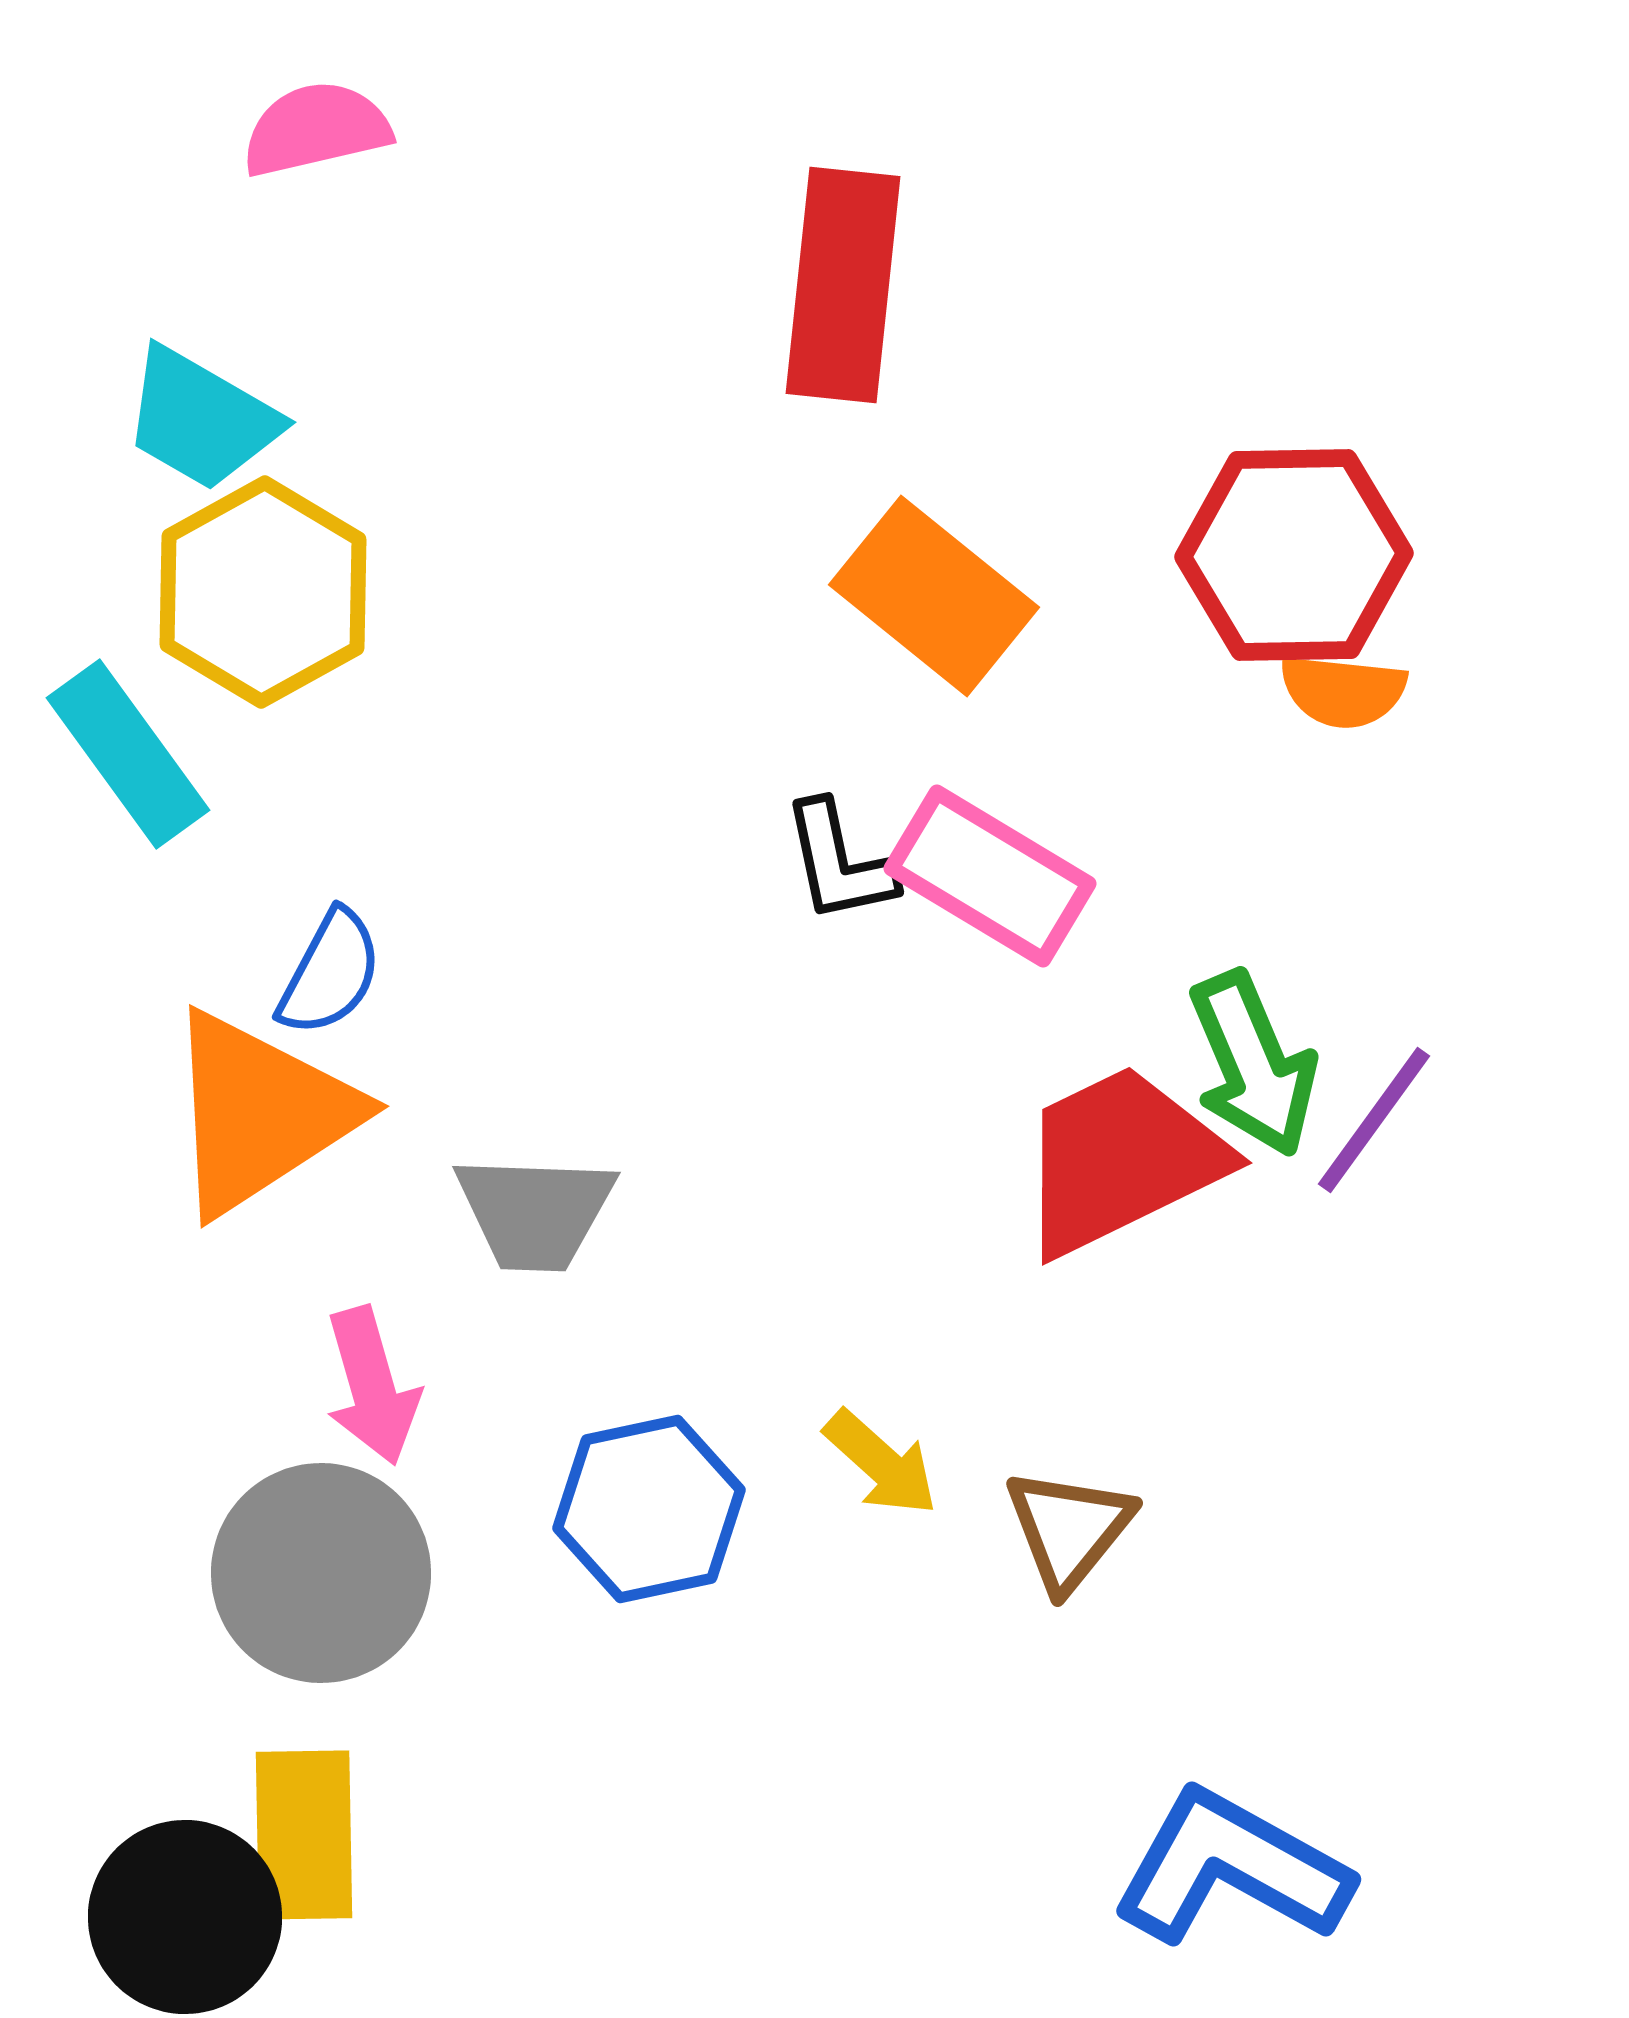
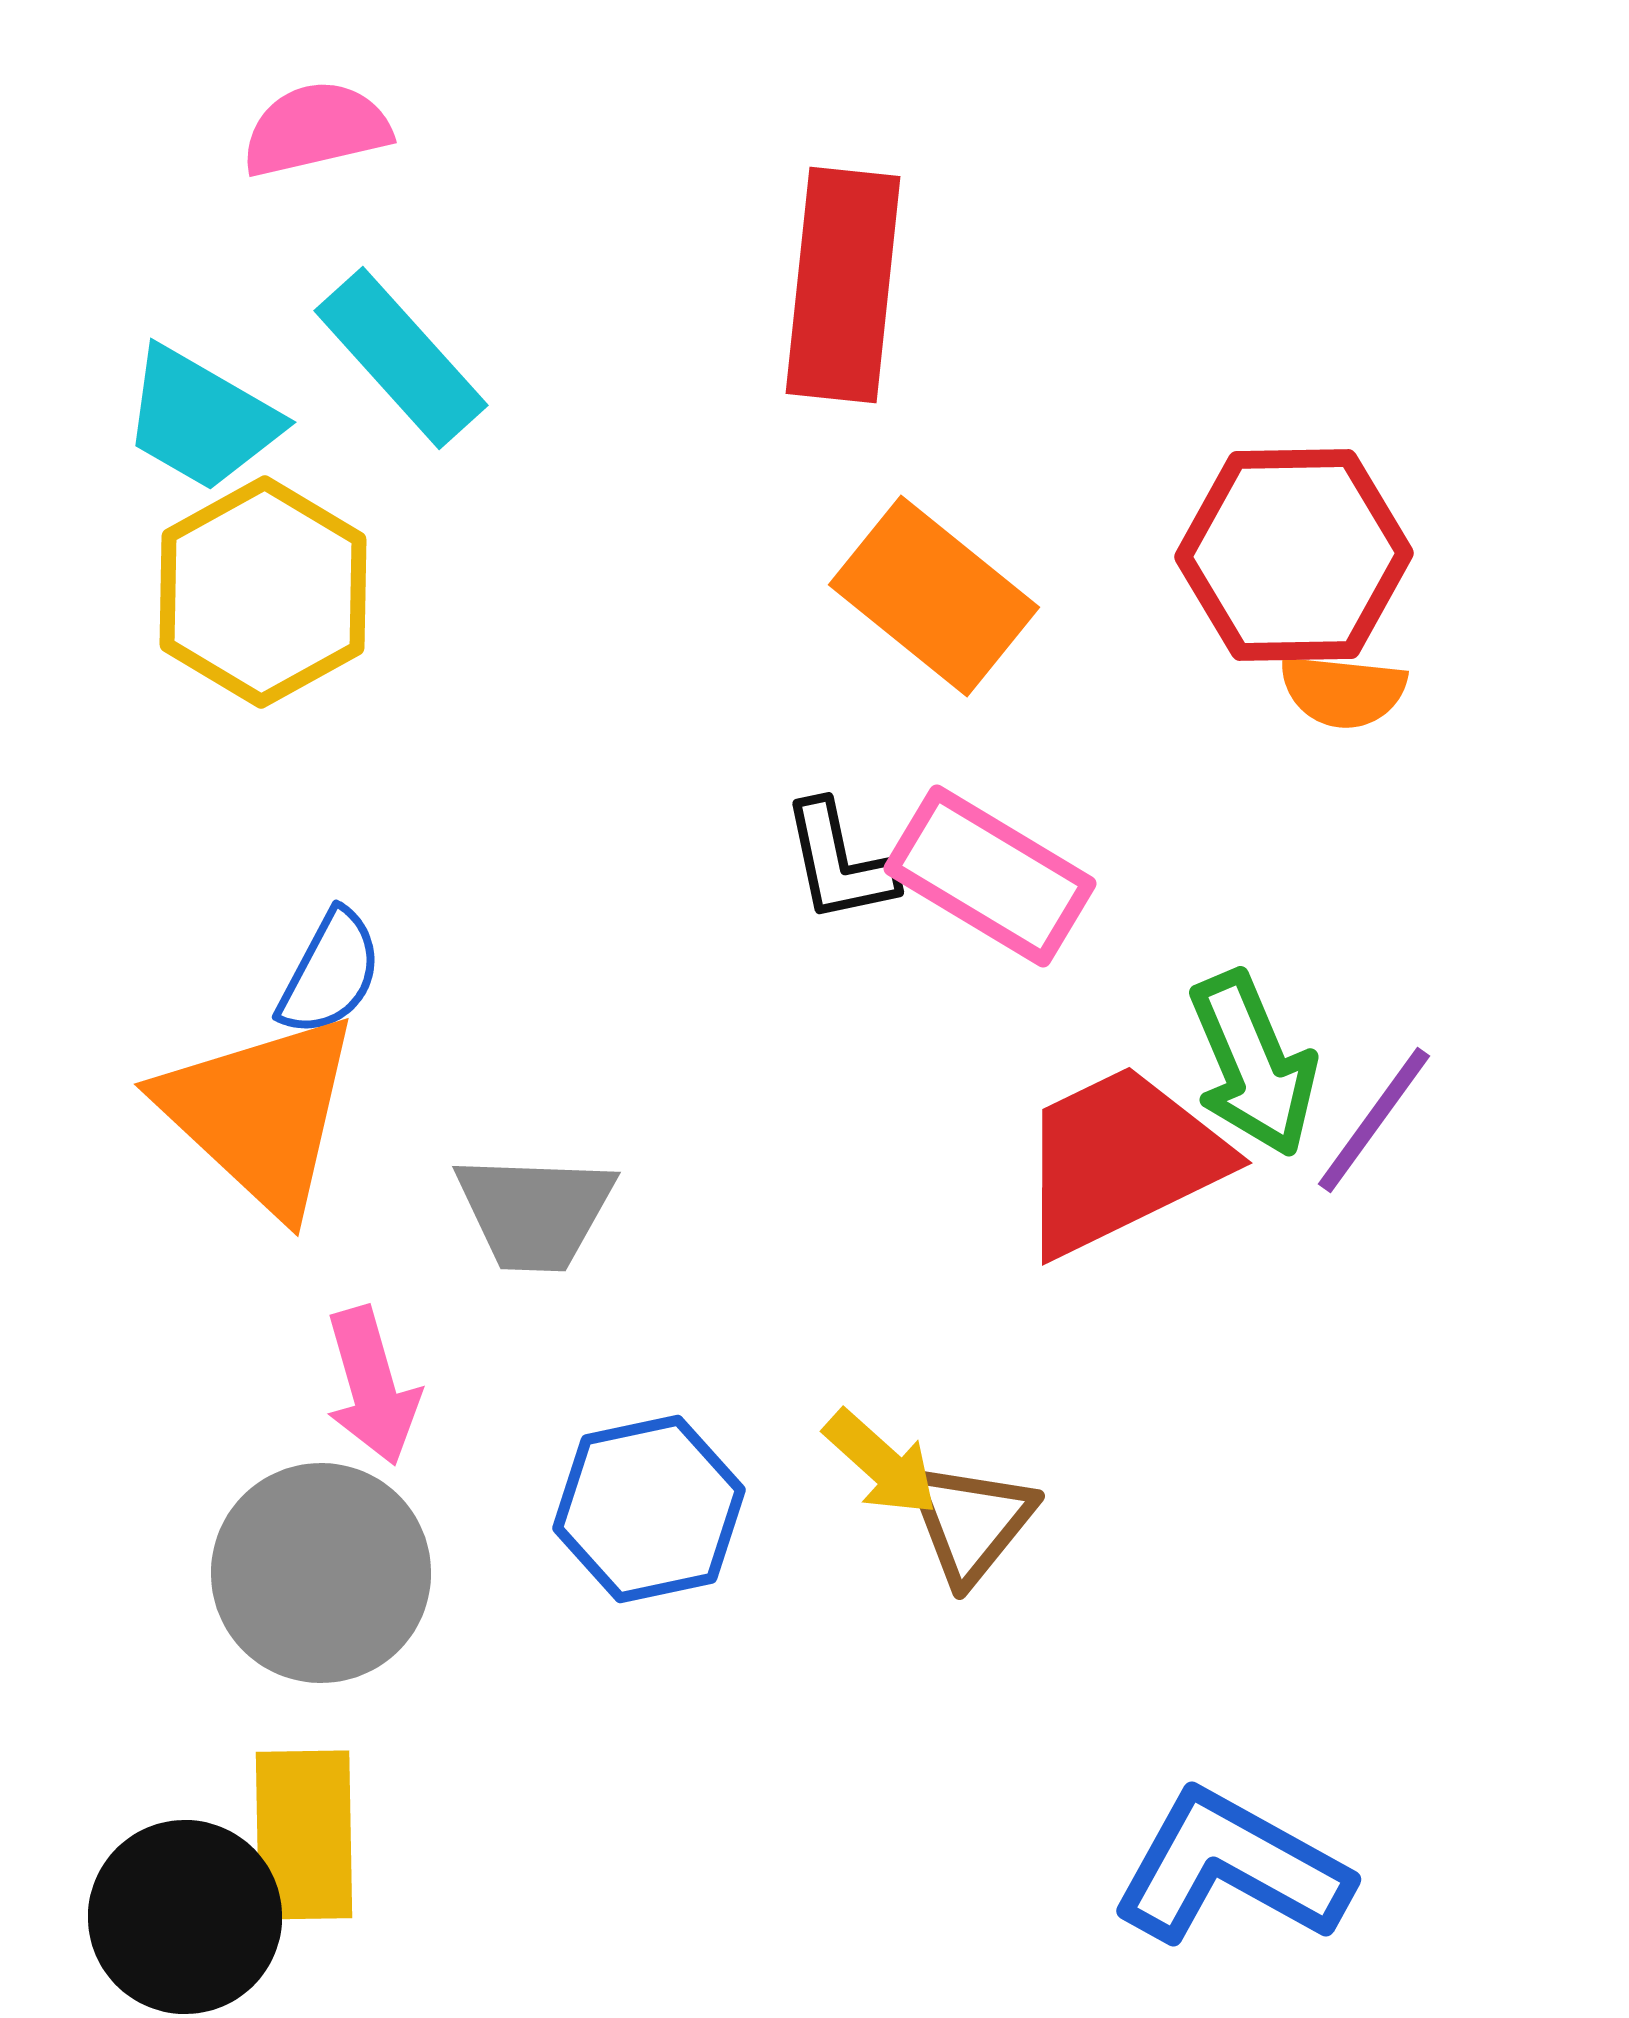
cyan rectangle: moved 273 px right, 396 px up; rotated 6 degrees counterclockwise
orange triangle: rotated 44 degrees counterclockwise
brown triangle: moved 98 px left, 7 px up
